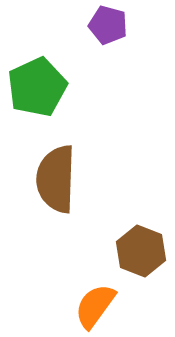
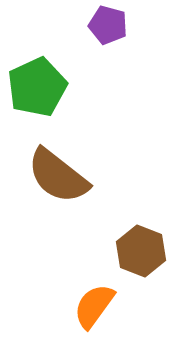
brown semicircle: moved 2 px right, 3 px up; rotated 54 degrees counterclockwise
orange semicircle: moved 1 px left
